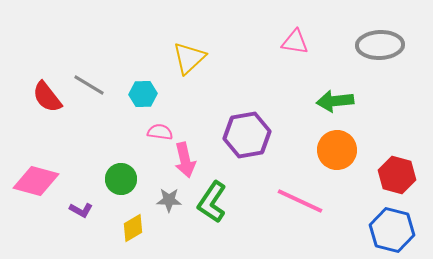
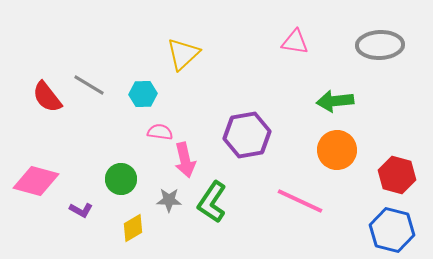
yellow triangle: moved 6 px left, 4 px up
